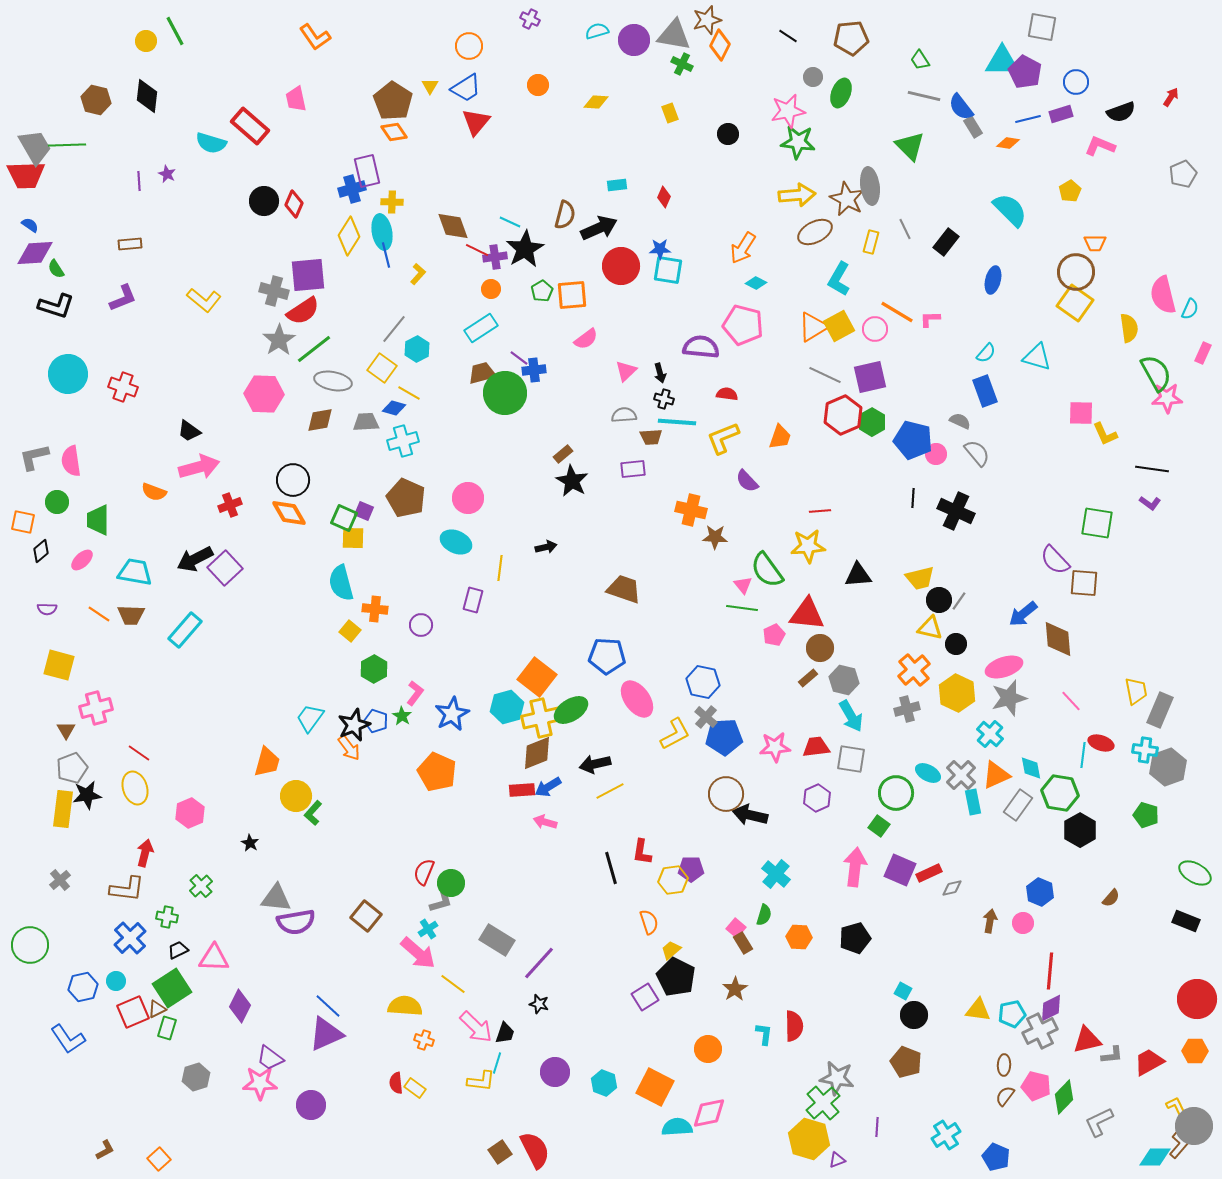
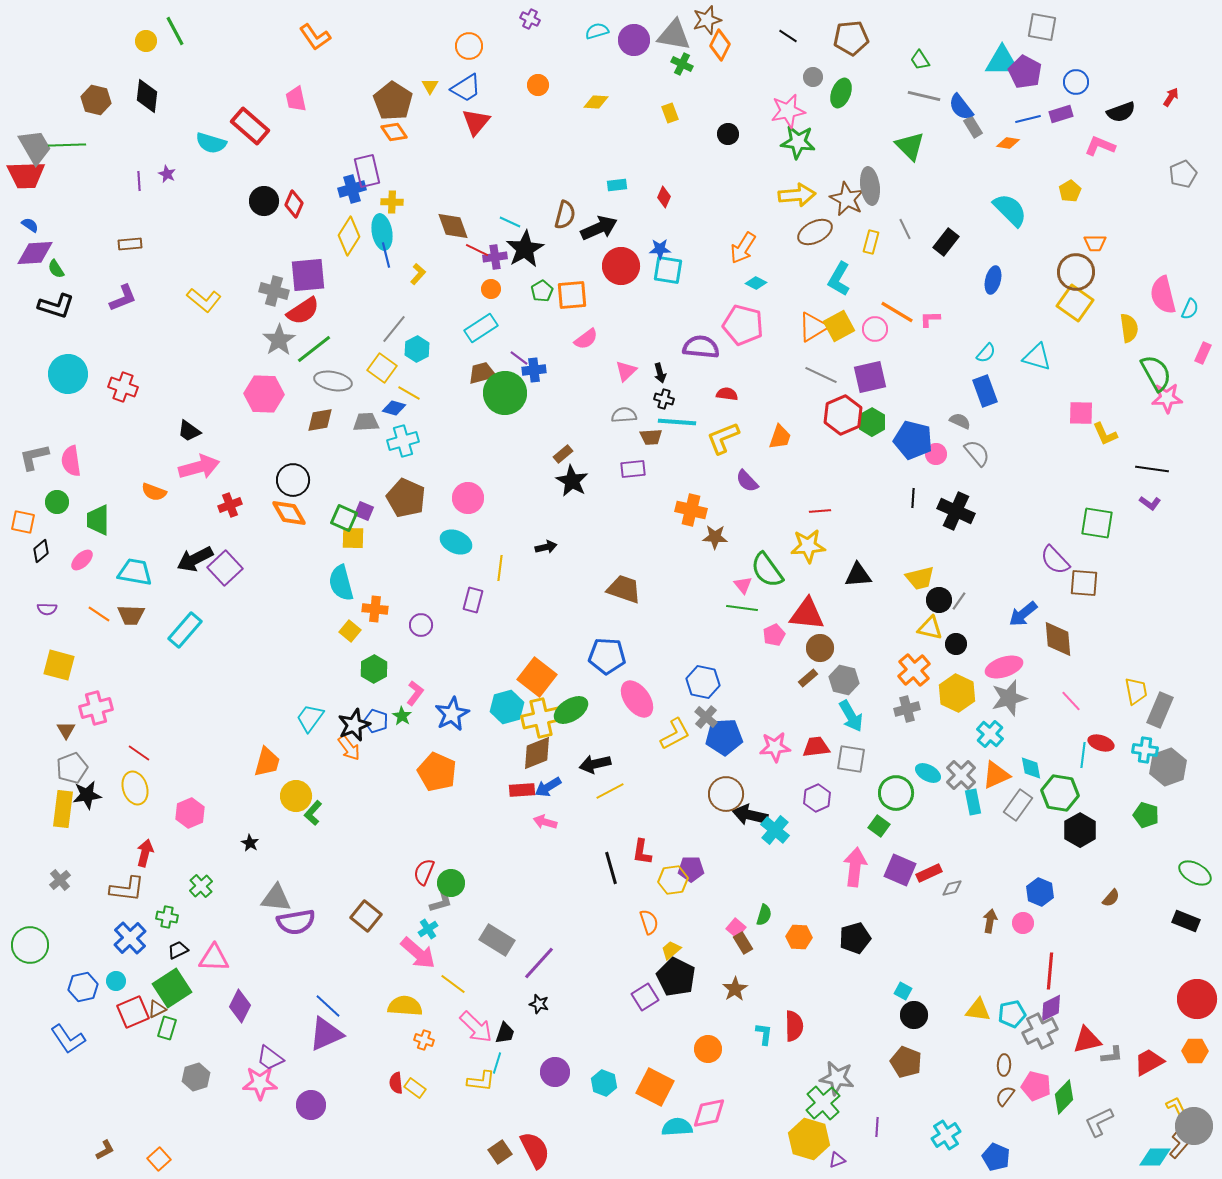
gray line at (825, 375): moved 4 px left
cyan cross at (776, 874): moved 1 px left, 44 px up
